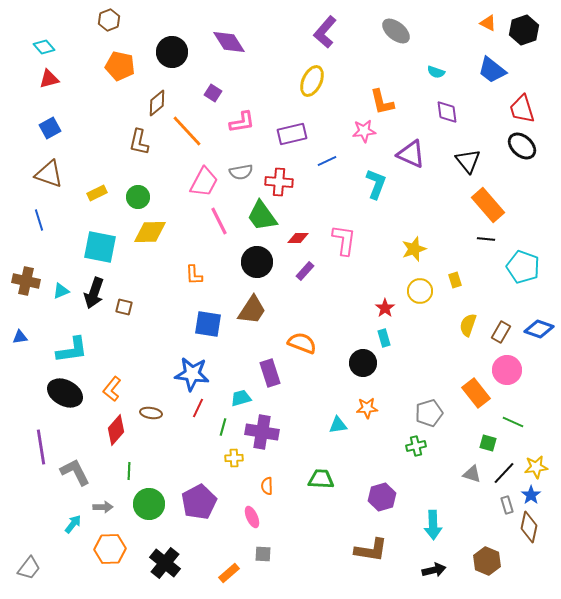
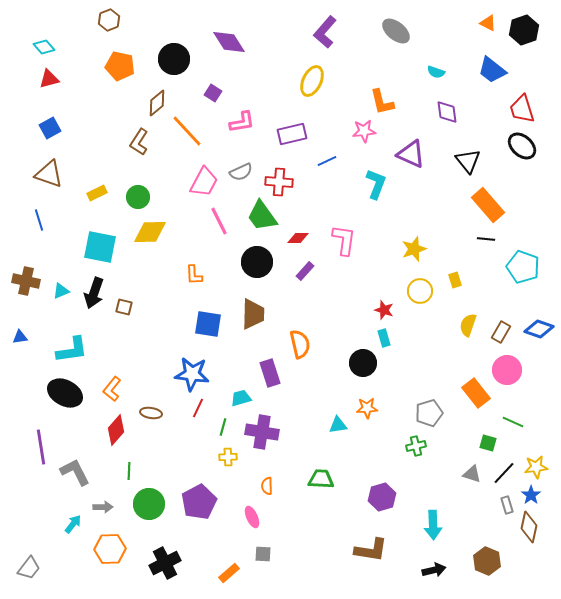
black circle at (172, 52): moved 2 px right, 7 px down
brown L-shape at (139, 142): rotated 20 degrees clockwise
gray semicircle at (241, 172): rotated 15 degrees counterclockwise
red star at (385, 308): moved 1 px left, 2 px down; rotated 18 degrees counterclockwise
brown trapezoid at (252, 310): moved 1 px right, 4 px down; rotated 32 degrees counterclockwise
orange semicircle at (302, 343): moved 2 px left, 1 px down; rotated 56 degrees clockwise
yellow cross at (234, 458): moved 6 px left, 1 px up
black cross at (165, 563): rotated 24 degrees clockwise
